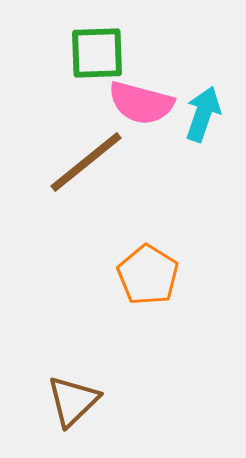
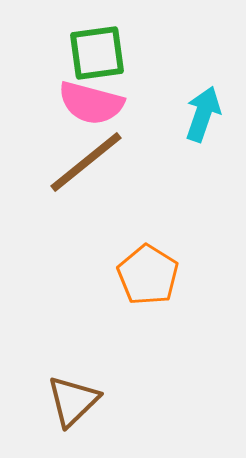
green square: rotated 6 degrees counterclockwise
pink semicircle: moved 50 px left
